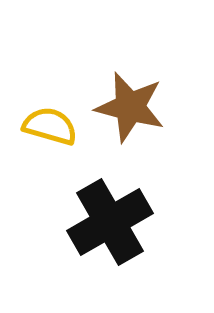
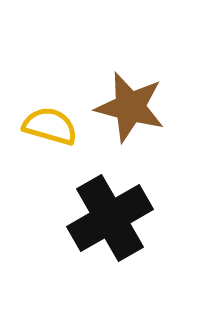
black cross: moved 4 px up
